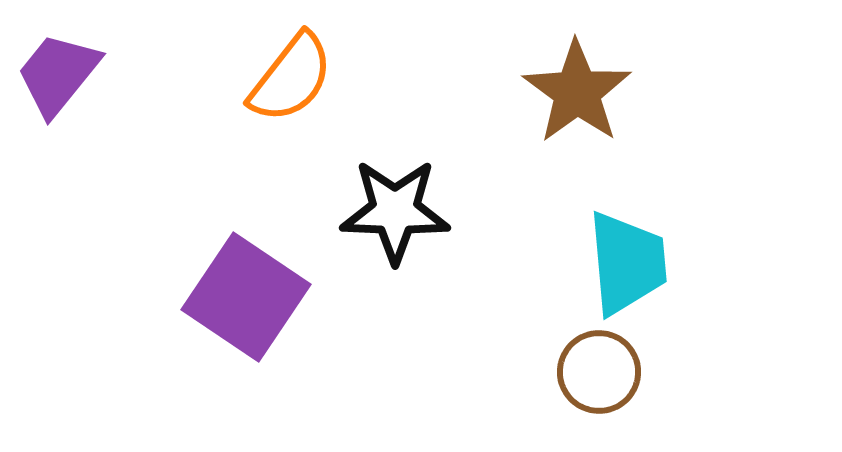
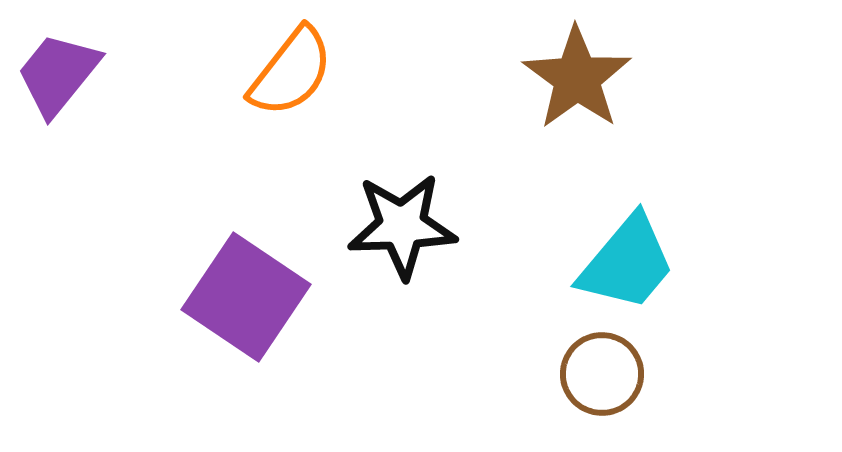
orange semicircle: moved 6 px up
brown star: moved 14 px up
black star: moved 7 px right, 15 px down; rotated 4 degrees counterclockwise
cyan trapezoid: rotated 45 degrees clockwise
brown circle: moved 3 px right, 2 px down
